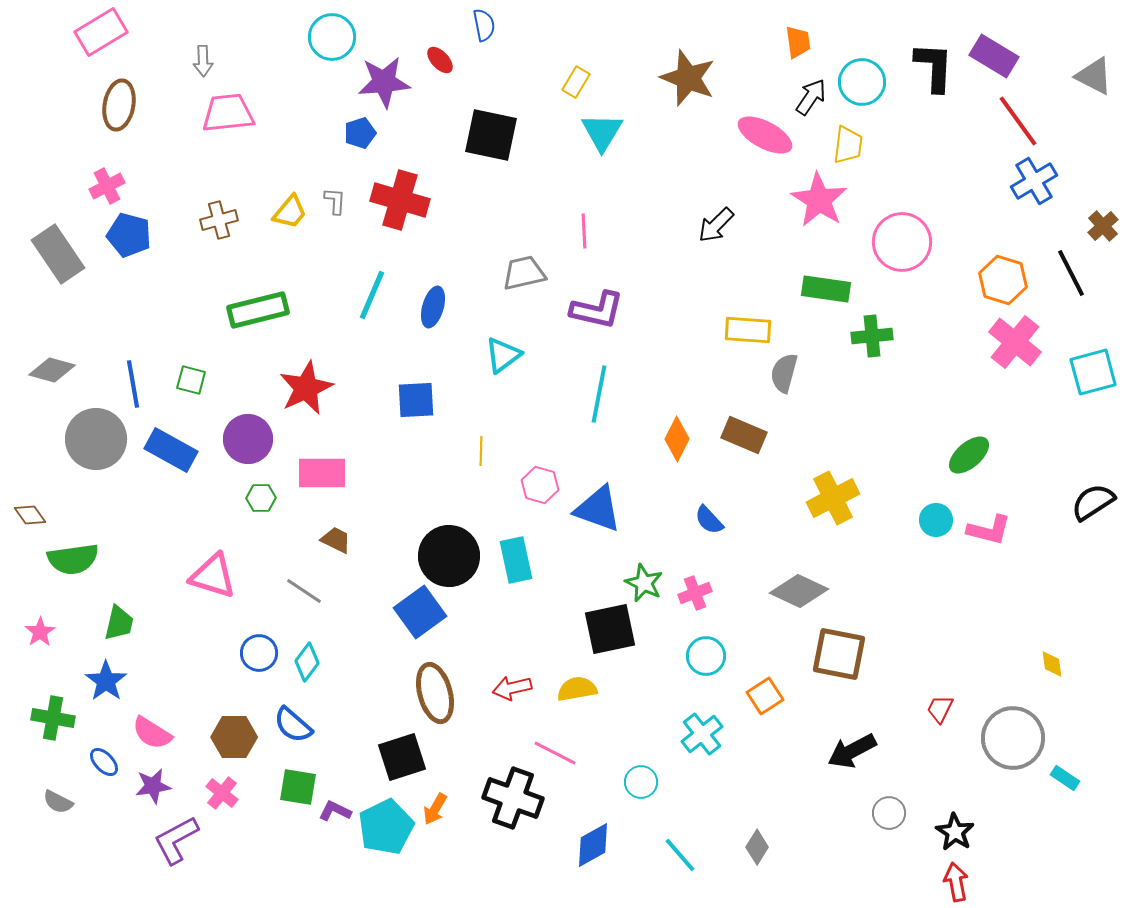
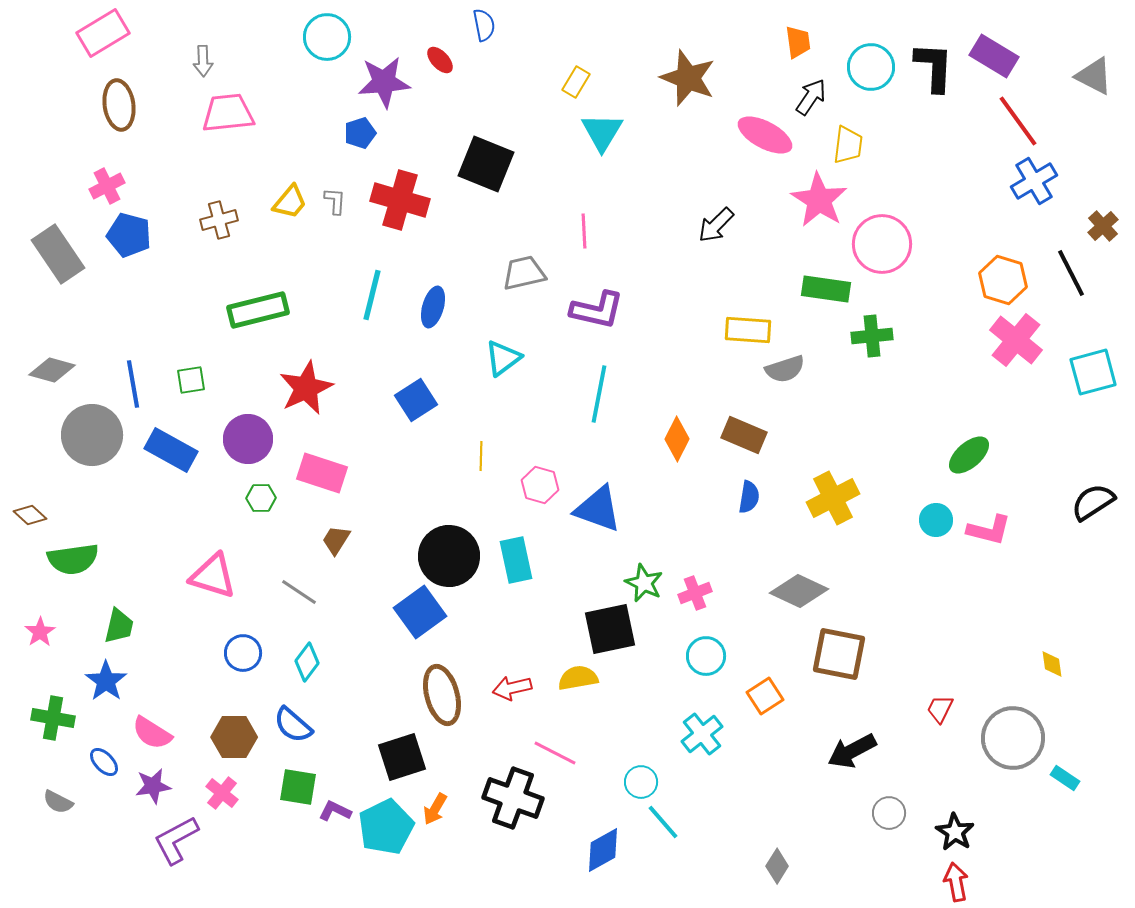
pink rectangle at (101, 32): moved 2 px right, 1 px down
cyan circle at (332, 37): moved 5 px left
cyan circle at (862, 82): moved 9 px right, 15 px up
brown ellipse at (119, 105): rotated 18 degrees counterclockwise
black square at (491, 135): moved 5 px left, 29 px down; rotated 10 degrees clockwise
yellow trapezoid at (290, 212): moved 10 px up
pink circle at (902, 242): moved 20 px left, 2 px down
cyan line at (372, 295): rotated 9 degrees counterclockwise
pink cross at (1015, 342): moved 1 px right, 2 px up
cyan triangle at (503, 355): moved 3 px down
gray semicircle at (784, 373): moved 1 px right, 4 px up; rotated 123 degrees counterclockwise
green square at (191, 380): rotated 24 degrees counterclockwise
blue square at (416, 400): rotated 30 degrees counterclockwise
gray circle at (96, 439): moved 4 px left, 4 px up
yellow line at (481, 451): moved 5 px down
pink rectangle at (322, 473): rotated 18 degrees clockwise
brown diamond at (30, 515): rotated 12 degrees counterclockwise
blue semicircle at (709, 520): moved 40 px right, 23 px up; rotated 128 degrees counterclockwise
brown trapezoid at (336, 540): rotated 84 degrees counterclockwise
gray line at (304, 591): moved 5 px left, 1 px down
green trapezoid at (119, 623): moved 3 px down
blue circle at (259, 653): moved 16 px left
yellow semicircle at (577, 689): moved 1 px right, 11 px up
brown ellipse at (435, 693): moved 7 px right, 2 px down
blue diamond at (593, 845): moved 10 px right, 5 px down
gray diamond at (757, 847): moved 20 px right, 19 px down
cyan line at (680, 855): moved 17 px left, 33 px up
